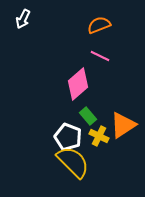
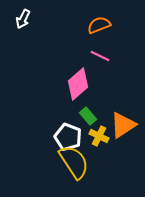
yellow semicircle: moved 1 px right; rotated 12 degrees clockwise
